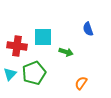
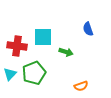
orange semicircle: moved 3 px down; rotated 144 degrees counterclockwise
